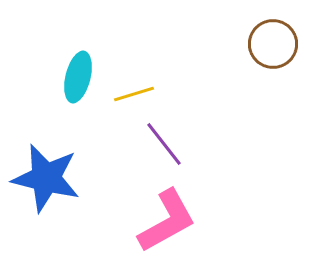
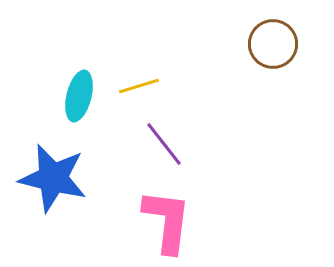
cyan ellipse: moved 1 px right, 19 px down
yellow line: moved 5 px right, 8 px up
blue star: moved 7 px right
pink L-shape: rotated 54 degrees counterclockwise
